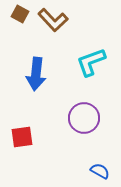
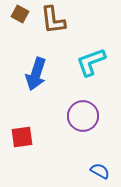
brown L-shape: rotated 36 degrees clockwise
blue arrow: rotated 12 degrees clockwise
purple circle: moved 1 px left, 2 px up
